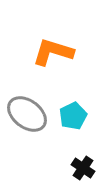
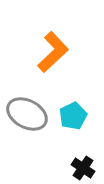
orange L-shape: rotated 120 degrees clockwise
gray ellipse: rotated 9 degrees counterclockwise
